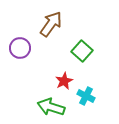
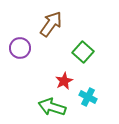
green square: moved 1 px right, 1 px down
cyan cross: moved 2 px right, 1 px down
green arrow: moved 1 px right
